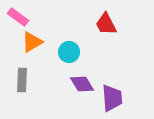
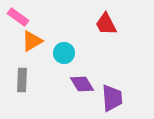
orange triangle: moved 1 px up
cyan circle: moved 5 px left, 1 px down
